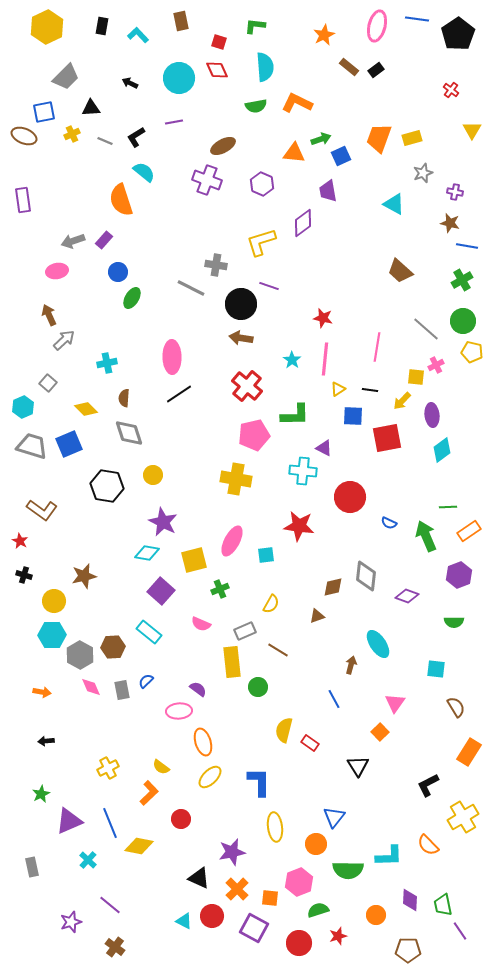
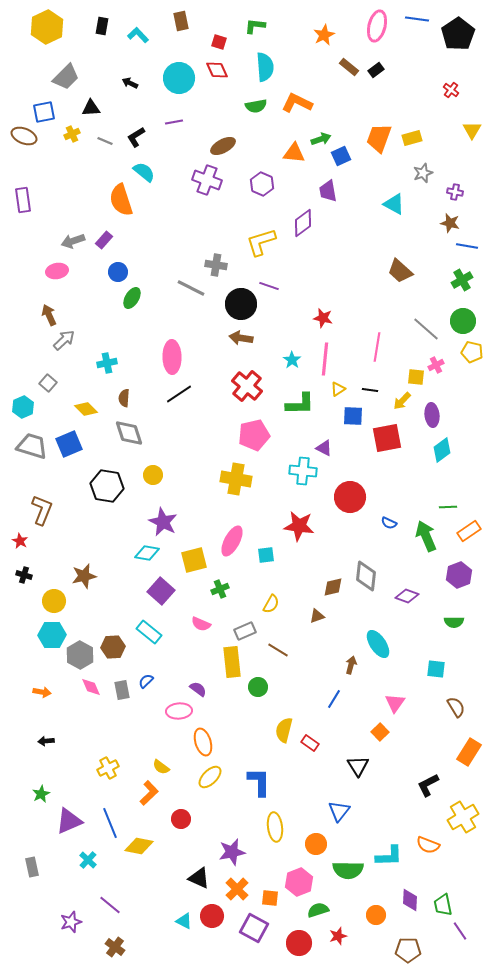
green L-shape at (295, 415): moved 5 px right, 11 px up
brown L-shape at (42, 510): rotated 104 degrees counterclockwise
blue line at (334, 699): rotated 60 degrees clockwise
blue triangle at (334, 817): moved 5 px right, 6 px up
orange semicircle at (428, 845): rotated 25 degrees counterclockwise
